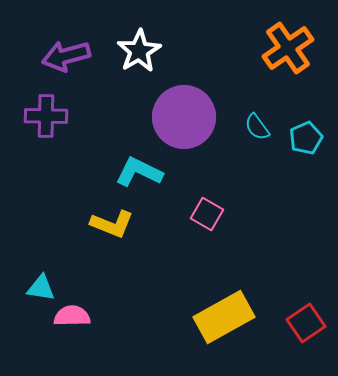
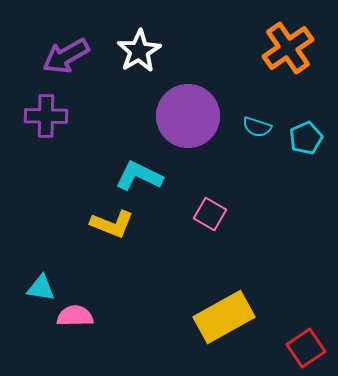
purple arrow: rotated 15 degrees counterclockwise
purple circle: moved 4 px right, 1 px up
cyan semicircle: rotated 36 degrees counterclockwise
cyan L-shape: moved 4 px down
pink square: moved 3 px right
pink semicircle: moved 3 px right
red square: moved 25 px down
